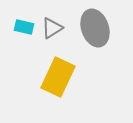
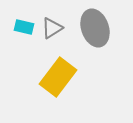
yellow rectangle: rotated 12 degrees clockwise
